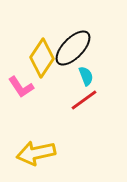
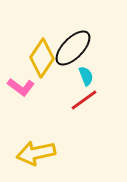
pink L-shape: rotated 20 degrees counterclockwise
